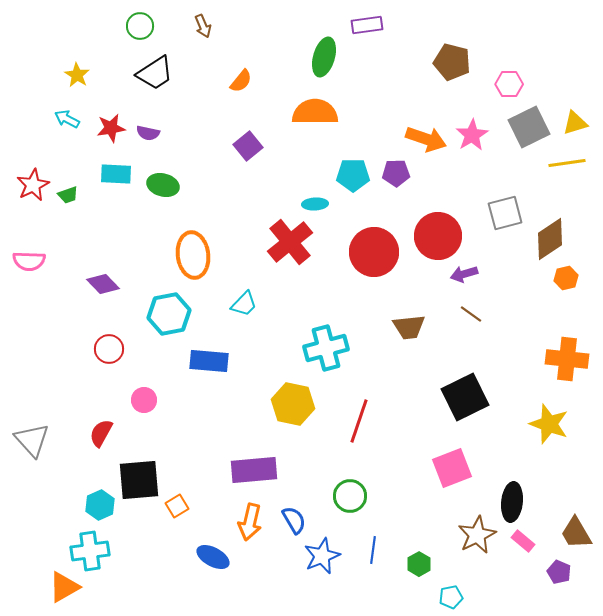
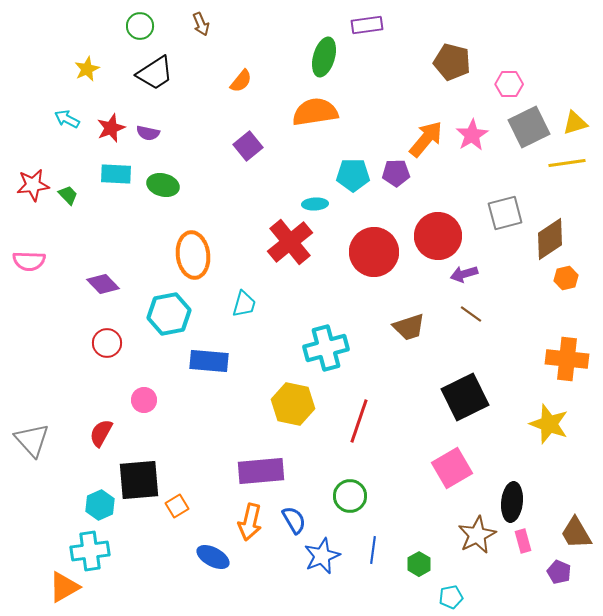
brown arrow at (203, 26): moved 2 px left, 2 px up
yellow star at (77, 75): moved 10 px right, 6 px up; rotated 15 degrees clockwise
orange semicircle at (315, 112): rotated 9 degrees counterclockwise
red star at (111, 128): rotated 12 degrees counterclockwise
orange arrow at (426, 139): rotated 69 degrees counterclockwise
red star at (33, 185): rotated 20 degrees clockwise
green trapezoid at (68, 195): rotated 115 degrees counterclockwise
cyan trapezoid at (244, 304): rotated 28 degrees counterclockwise
brown trapezoid at (409, 327): rotated 12 degrees counterclockwise
red circle at (109, 349): moved 2 px left, 6 px up
pink square at (452, 468): rotated 9 degrees counterclockwise
purple rectangle at (254, 470): moved 7 px right, 1 px down
pink rectangle at (523, 541): rotated 35 degrees clockwise
